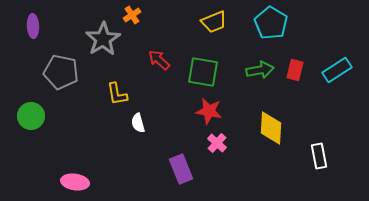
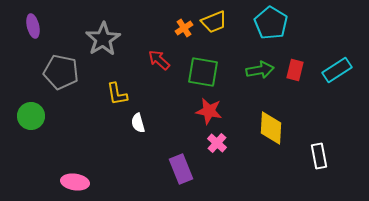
orange cross: moved 52 px right, 13 px down
purple ellipse: rotated 10 degrees counterclockwise
